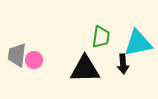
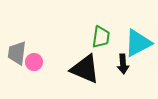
cyan triangle: rotated 16 degrees counterclockwise
gray trapezoid: moved 2 px up
pink circle: moved 2 px down
black triangle: rotated 24 degrees clockwise
